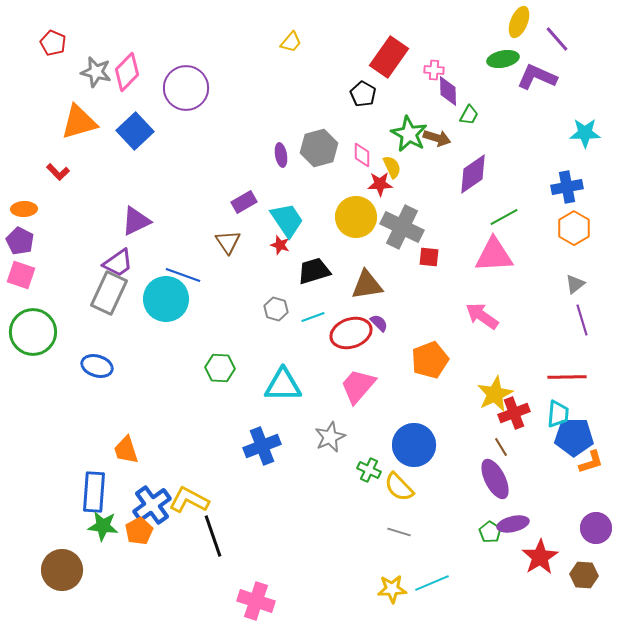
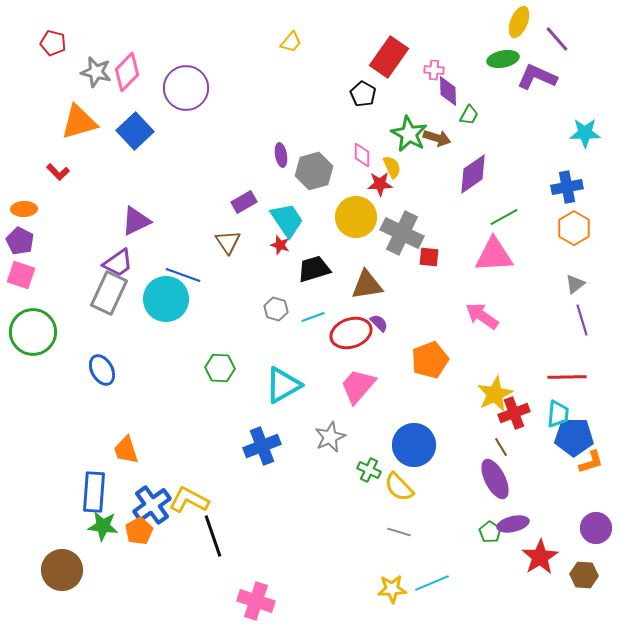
red pentagon at (53, 43): rotated 10 degrees counterclockwise
gray hexagon at (319, 148): moved 5 px left, 23 px down
gray cross at (402, 227): moved 6 px down
black trapezoid at (314, 271): moved 2 px up
blue ellipse at (97, 366): moved 5 px right, 4 px down; rotated 44 degrees clockwise
cyan triangle at (283, 385): rotated 30 degrees counterclockwise
